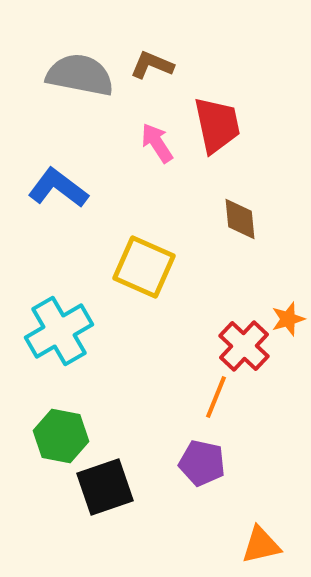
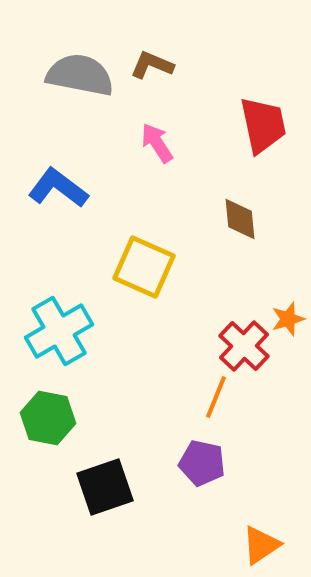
red trapezoid: moved 46 px right
green hexagon: moved 13 px left, 18 px up
orange triangle: rotated 21 degrees counterclockwise
